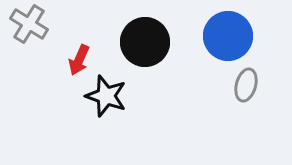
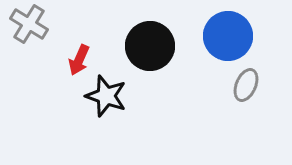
black circle: moved 5 px right, 4 px down
gray ellipse: rotated 8 degrees clockwise
